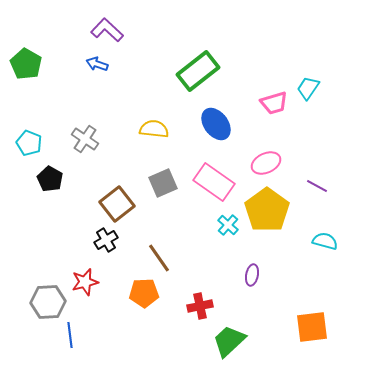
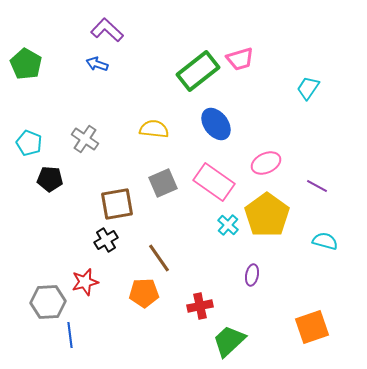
pink trapezoid: moved 34 px left, 44 px up
black pentagon: rotated 25 degrees counterclockwise
brown square: rotated 28 degrees clockwise
yellow pentagon: moved 5 px down
orange square: rotated 12 degrees counterclockwise
